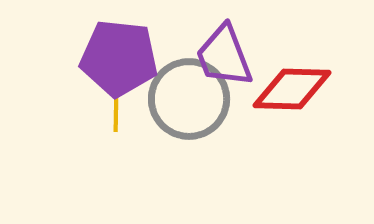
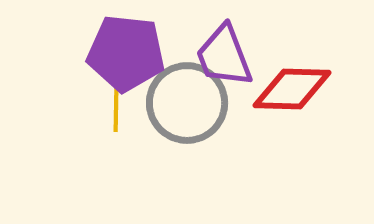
purple pentagon: moved 7 px right, 5 px up
gray circle: moved 2 px left, 4 px down
